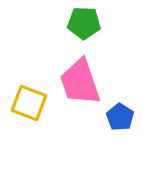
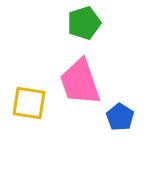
green pentagon: rotated 20 degrees counterclockwise
yellow square: rotated 12 degrees counterclockwise
